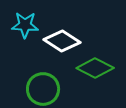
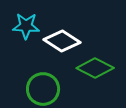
cyan star: moved 1 px right, 1 px down
